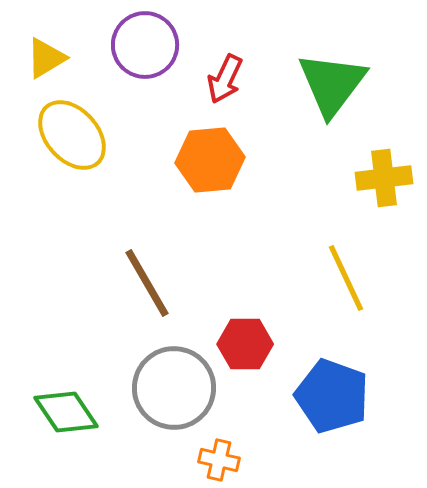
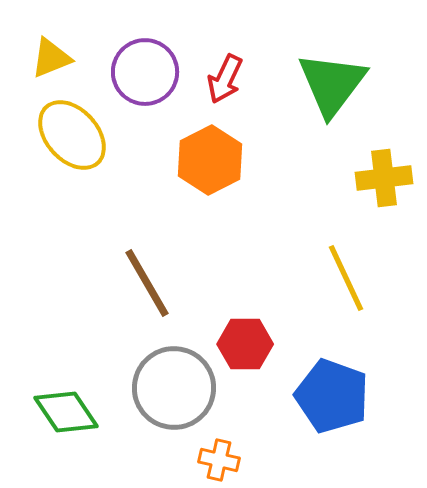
purple circle: moved 27 px down
yellow triangle: moved 5 px right; rotated 9 degrees clockwise
orange hexagon: rotated 22 degrees counterclockwise
